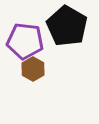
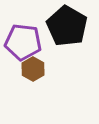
purple pentagon: moved 2 px left, 1 px down
